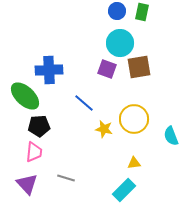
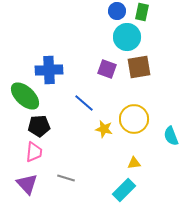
cyan circle: moved 7 px right, 6 px up
